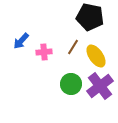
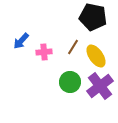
black pentagon: moved 3 px right
green circle: moved 1 px left, 2 px up
